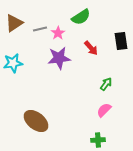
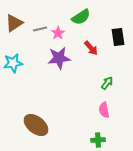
black rectangle: moved 3 px left, 4 px up
green arrow: moved 1 px right, 1 px up
pink semicircle: rotated 56 degrees counterclockwise
brown ellipse: moved 4 px down
